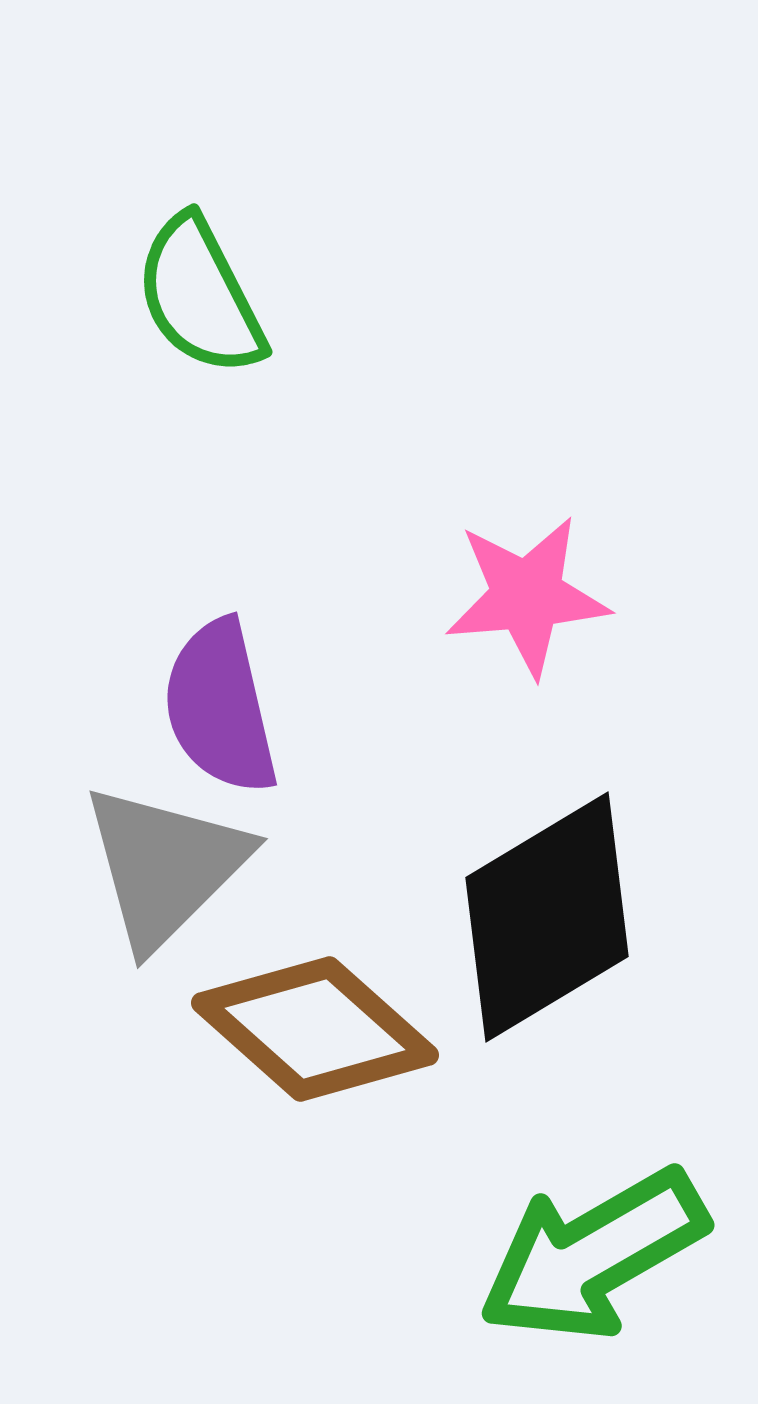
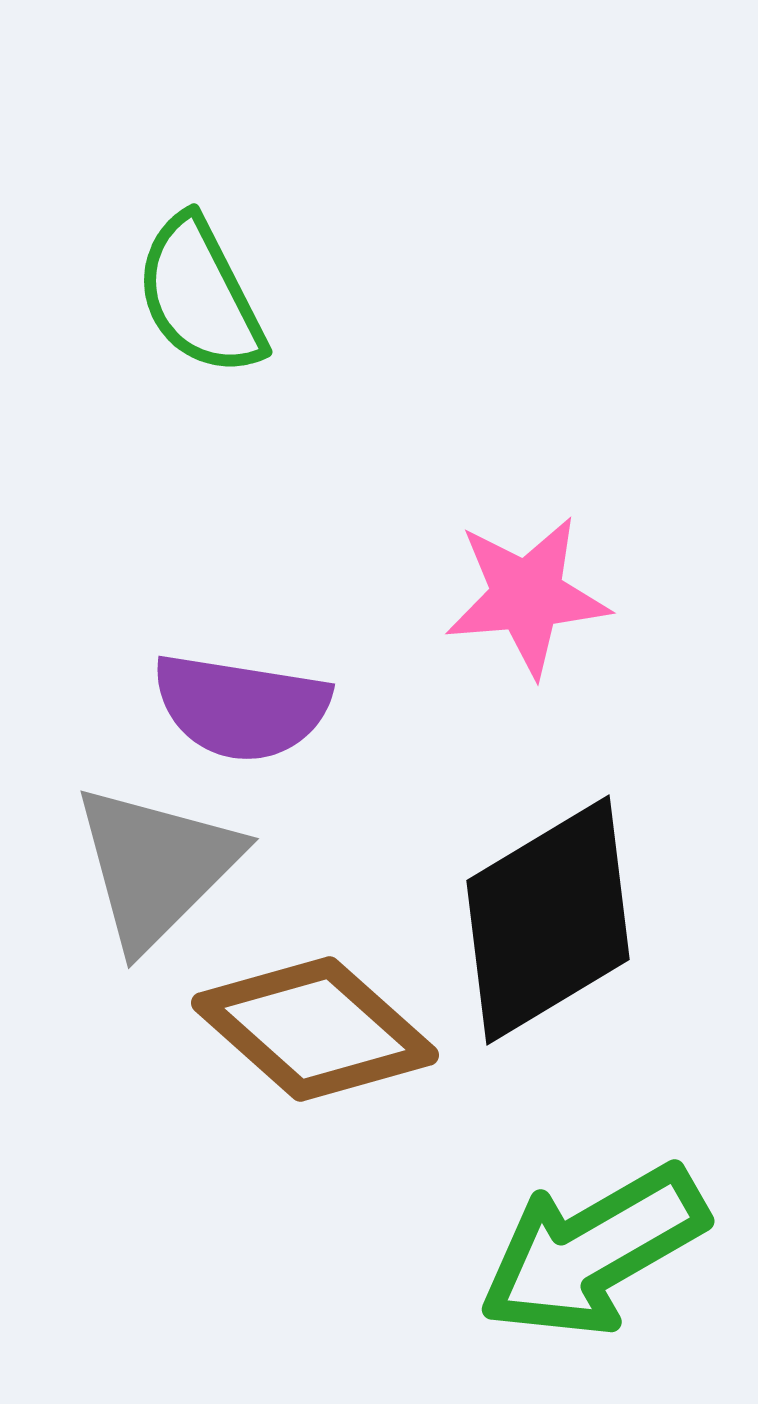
purple semicircle: moved 21 px right; rotated 68 degrees counterclockwise
gray triangle: moved 9 px left
black diamond: moved 1 px right, 3 px down
green arrow: moved 4 px up
